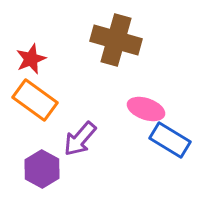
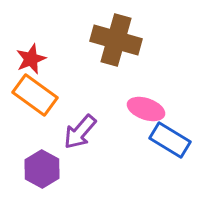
orange rectangle: moved 5 px up
purple arrow: moved 7 px up
